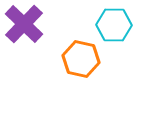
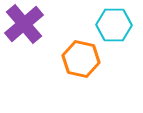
purple cross: rotated 6 degrees clockwise
